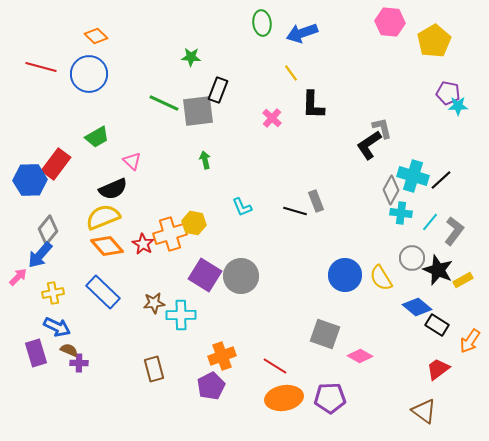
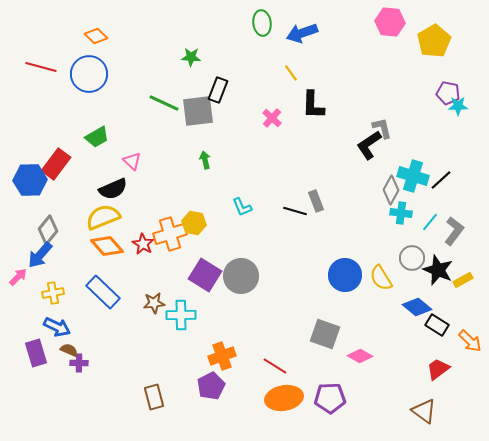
orange arrow at (470, 341): rotated 80 degrees counterclockwise
brown rectangle at (154, 369): moved 28 px down
